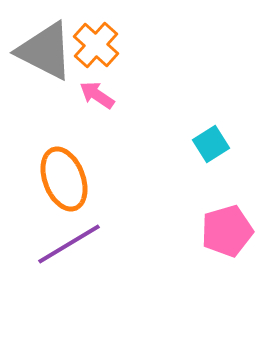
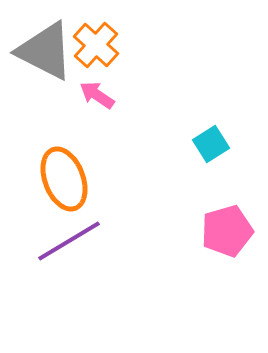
purple line: moved 3 px up
